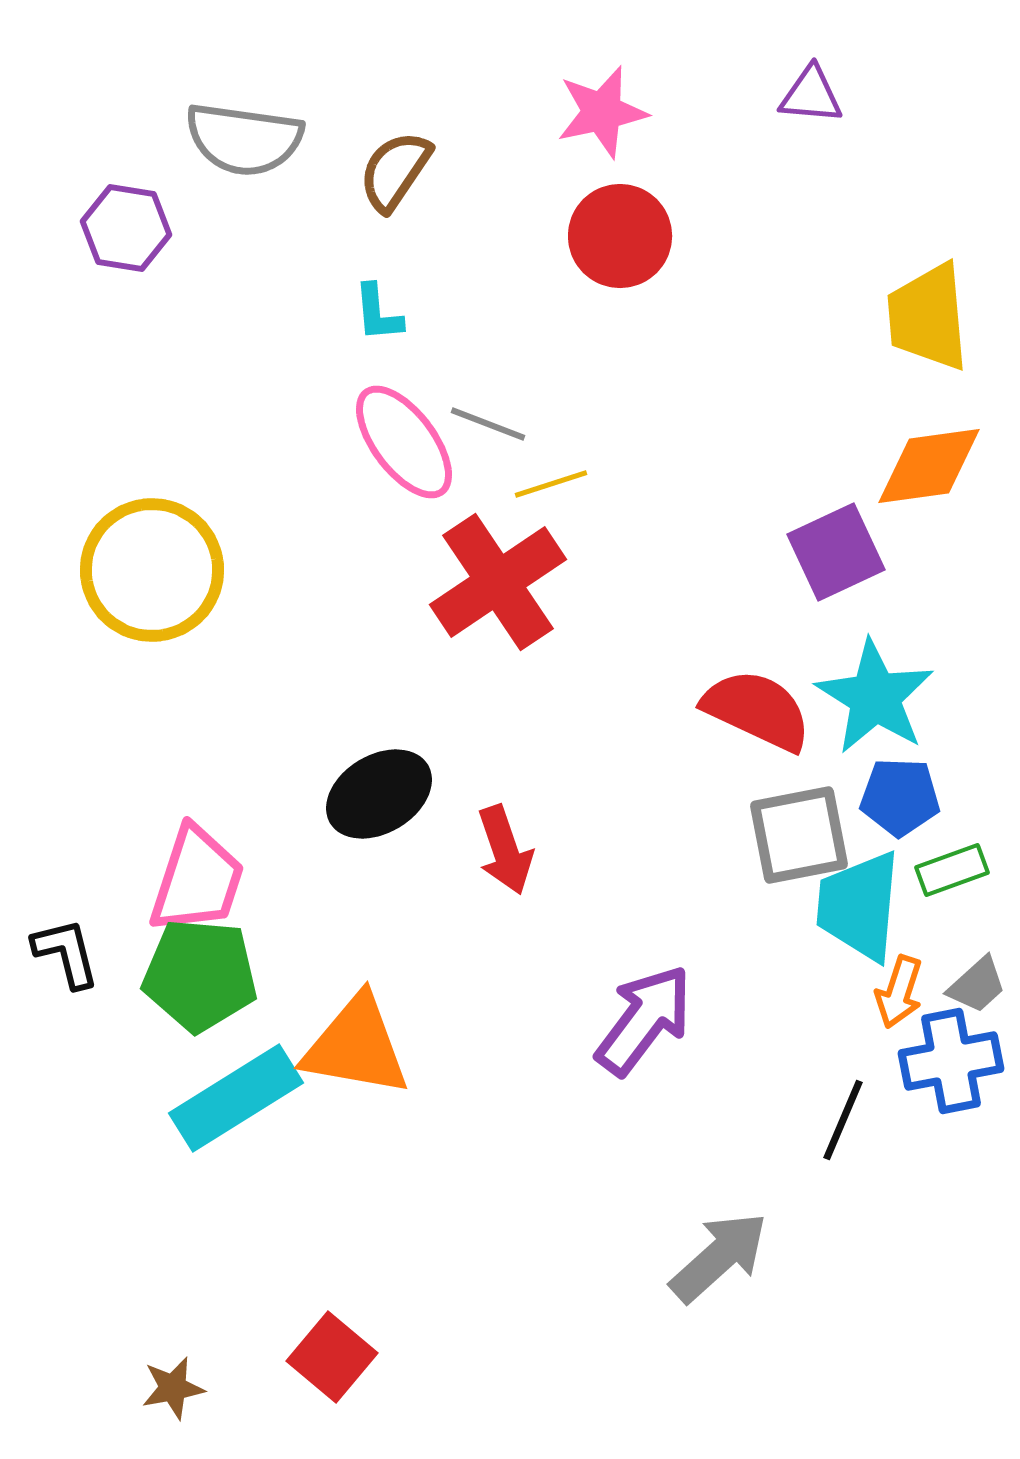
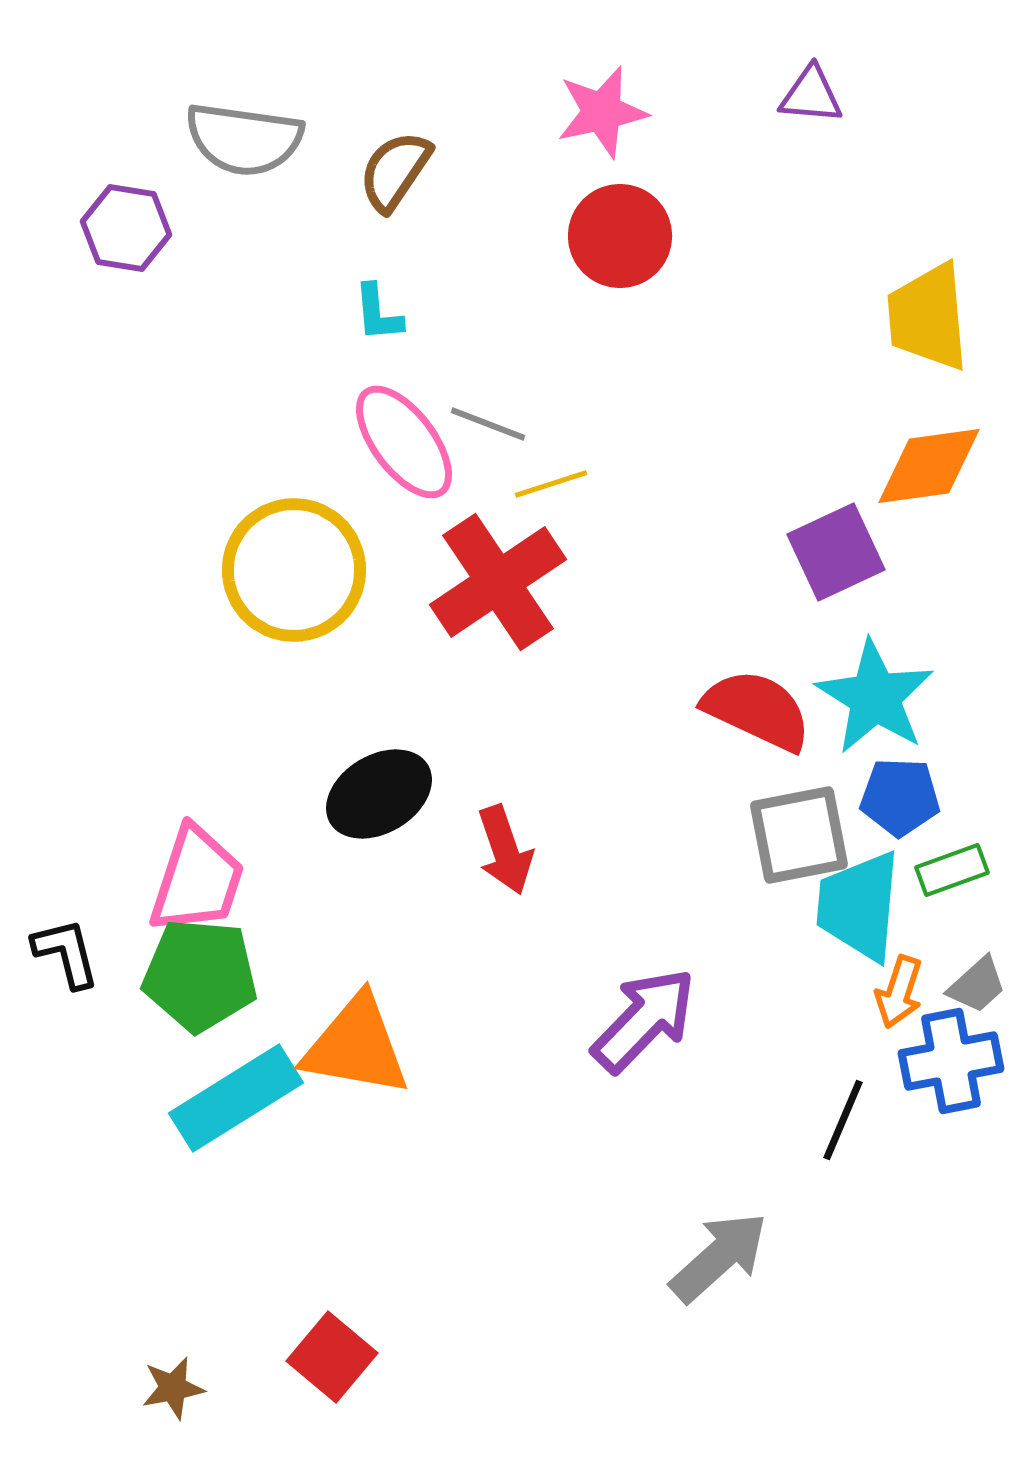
yellow circle: moved 142 px right
purple arrow: rotated 7 degrees clockwise
